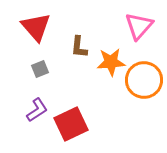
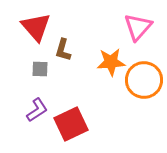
pink triangle: moved 1 px left, 1 px down
brown L-shape: moved 16 px left, 3 px down; rotated 10 degrees clockwise
gray square: rotated 24 degrees clockwise
